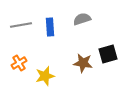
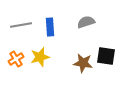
gray semicircle: moved 4 px right, 3 px down
black square: moved 2 px left, 2 px down; rotated 24 degrees clockwise
orange cross: moved 3 px left, 4 px up
yellow star: moved 5 px left, 19 px up
